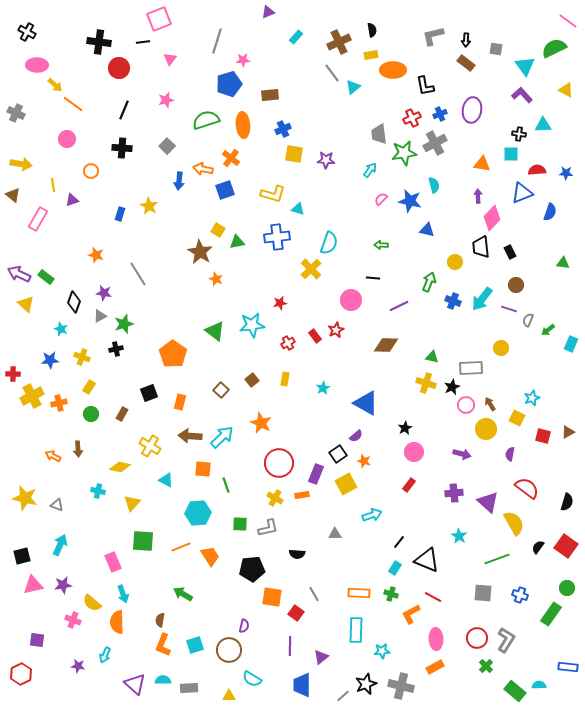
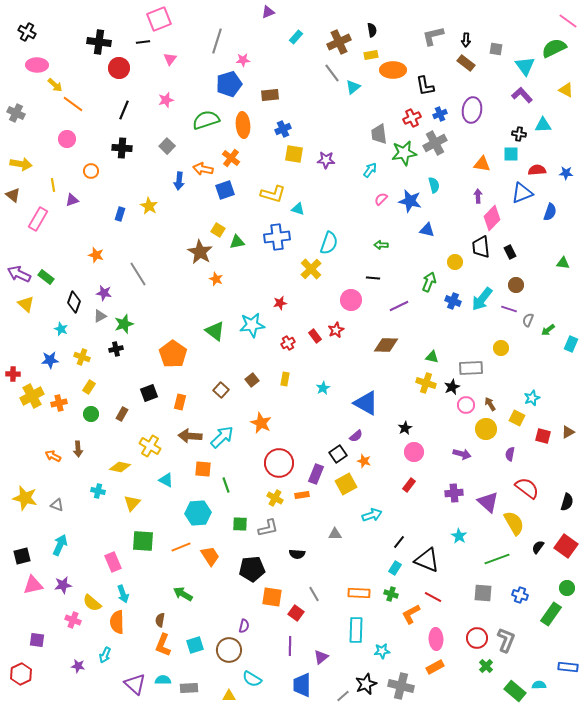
gray L-shape at (506, 640): rotated 10 degrees counterclockwise
